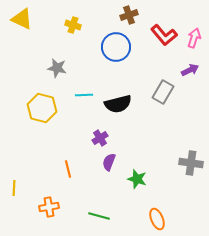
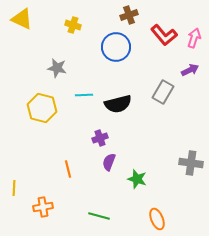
purple cross: rotated 14 degrees clockwise
orange cross: moved 6 px left
